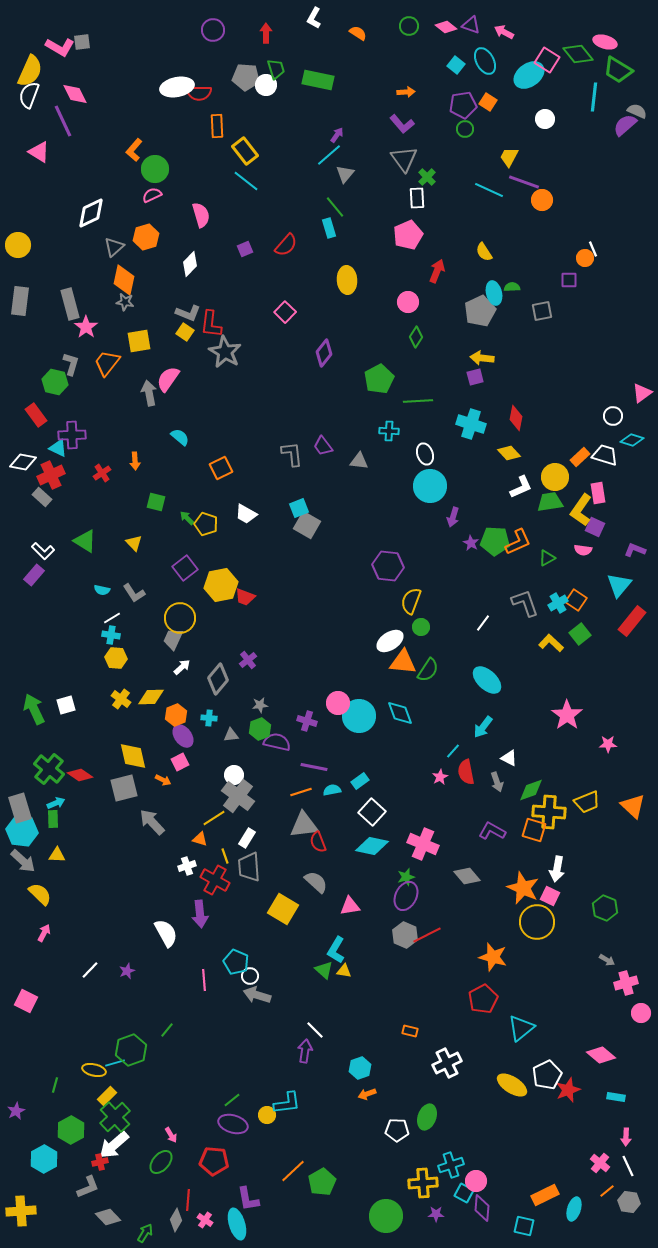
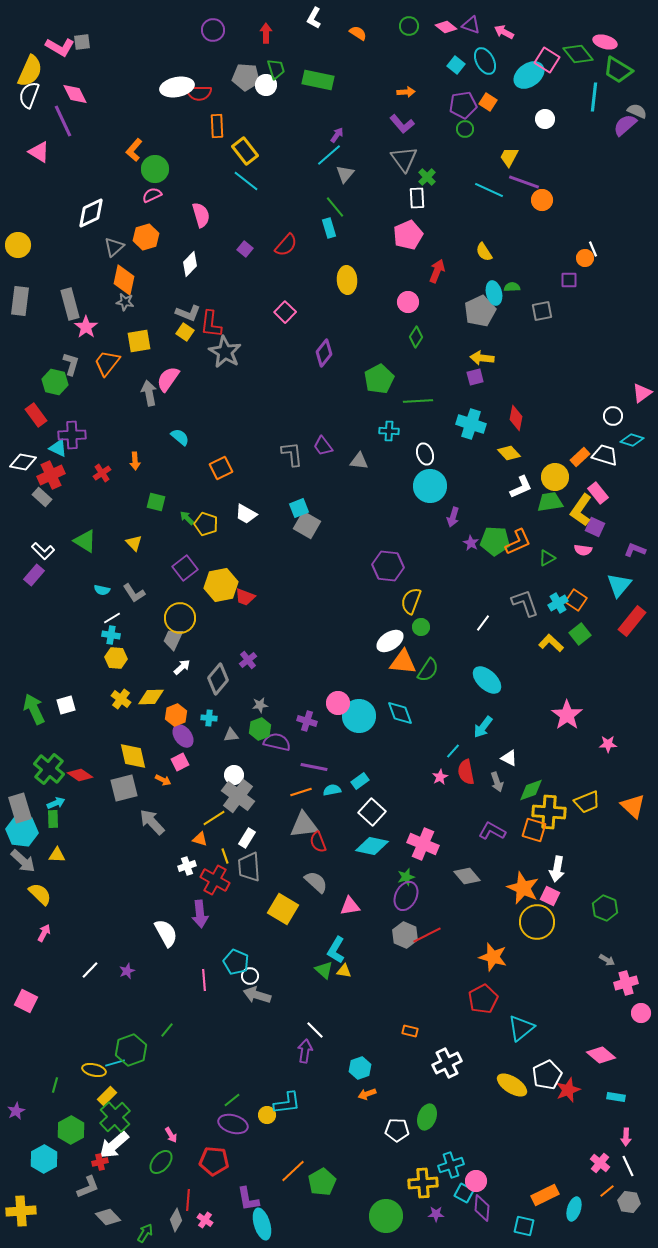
purple square at (245, 249): rotated 28 degrees counterclockwise
pink rectangle at (598, 493): rotated 30 degrees counterclockwise
cyan ellipse at (237, 1224): moved 25 px right
